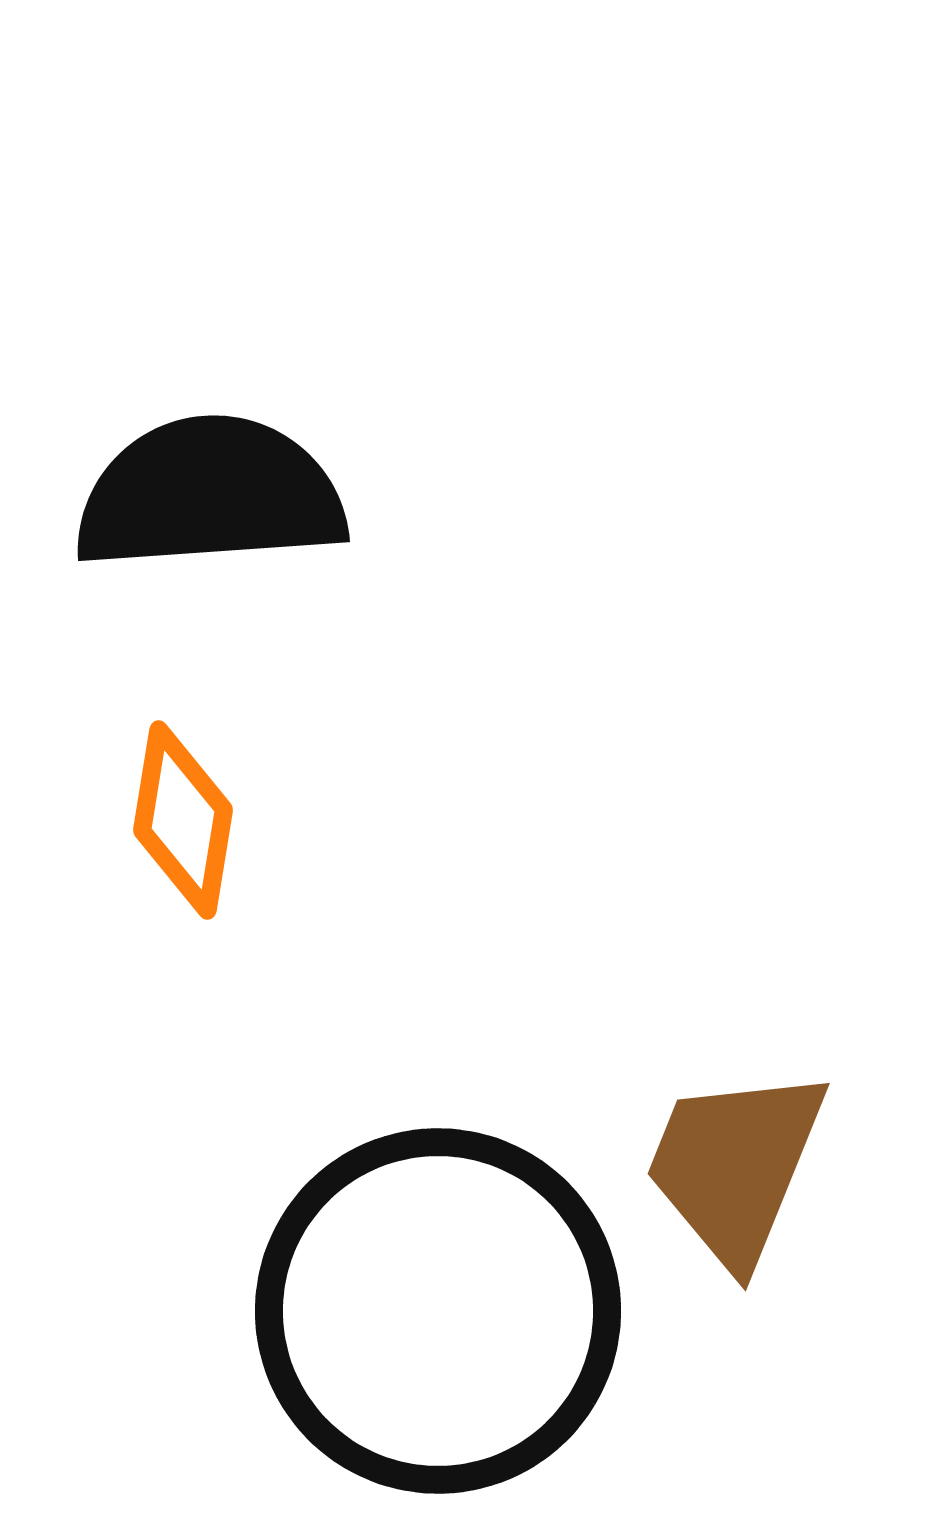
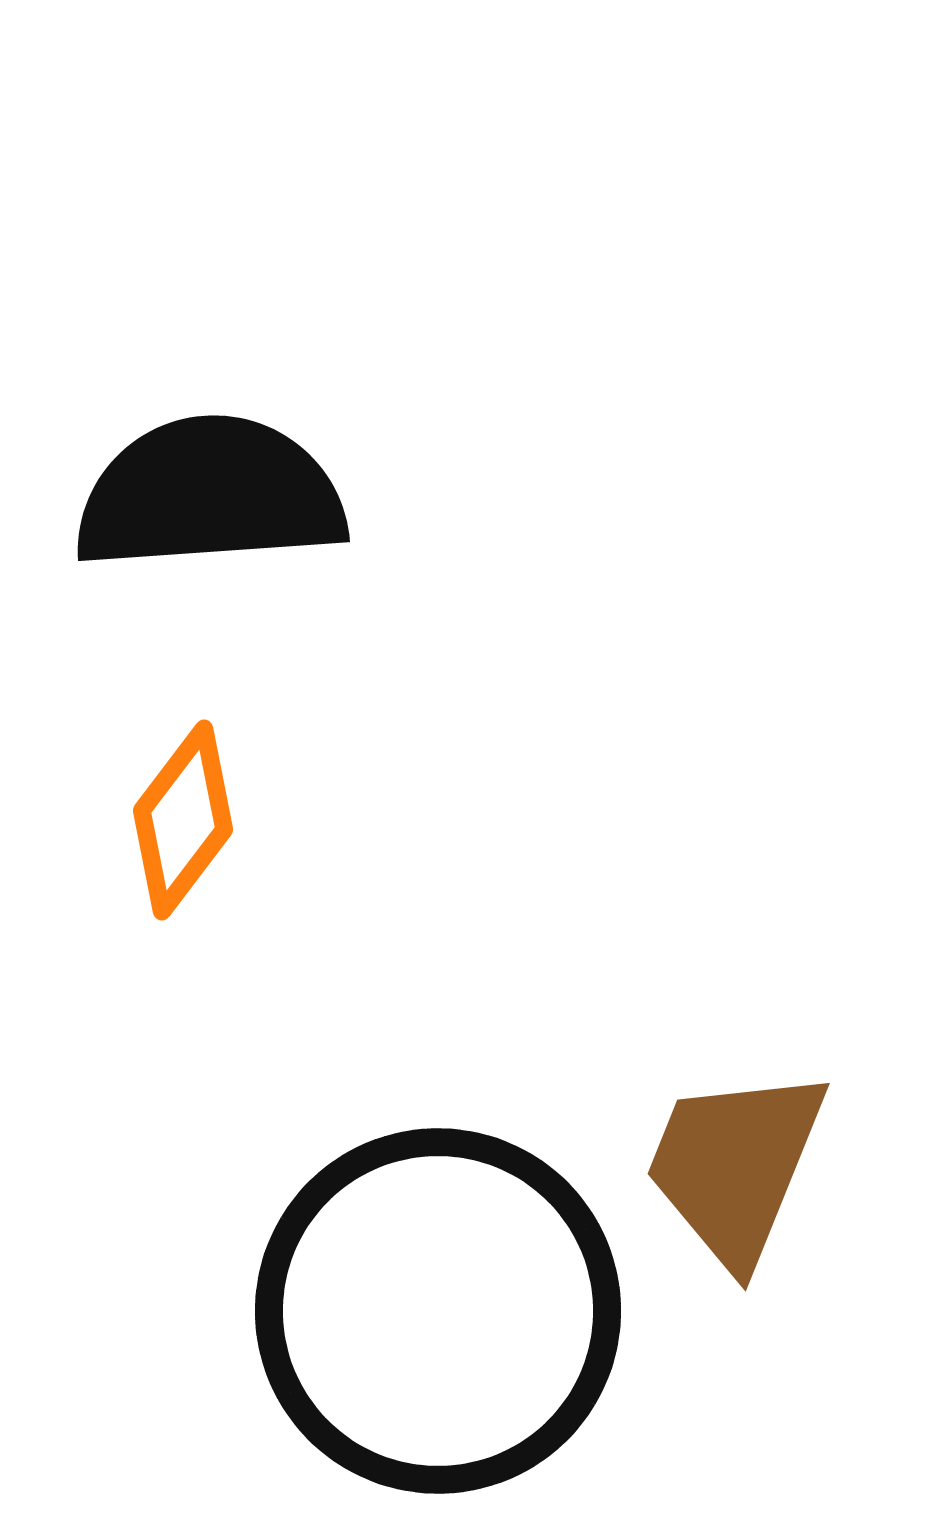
orange diamond: rotated 28 degrees clockwise
